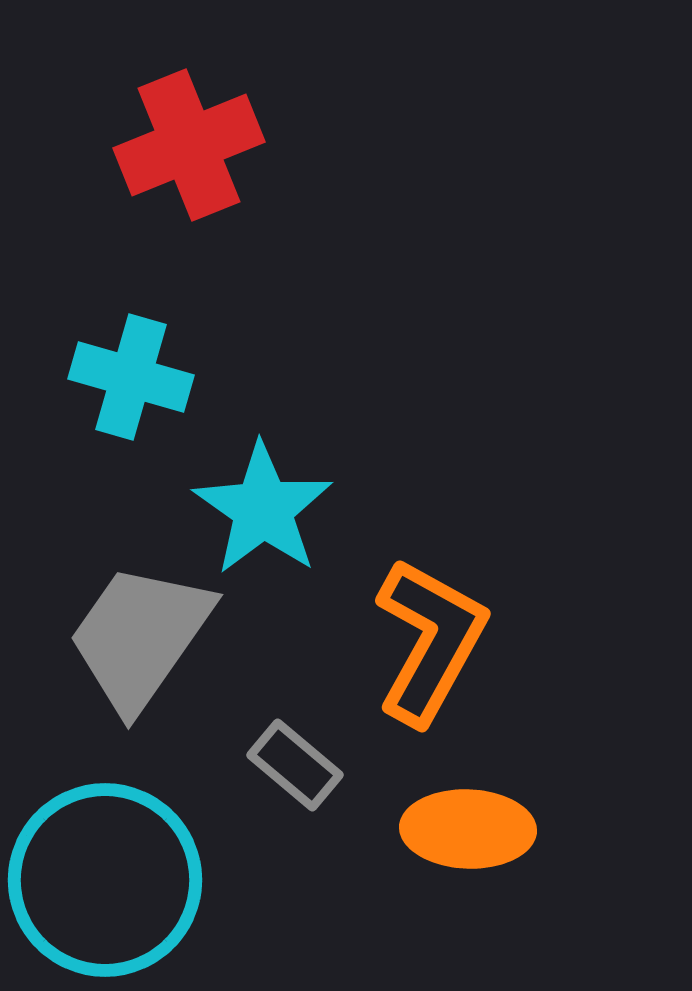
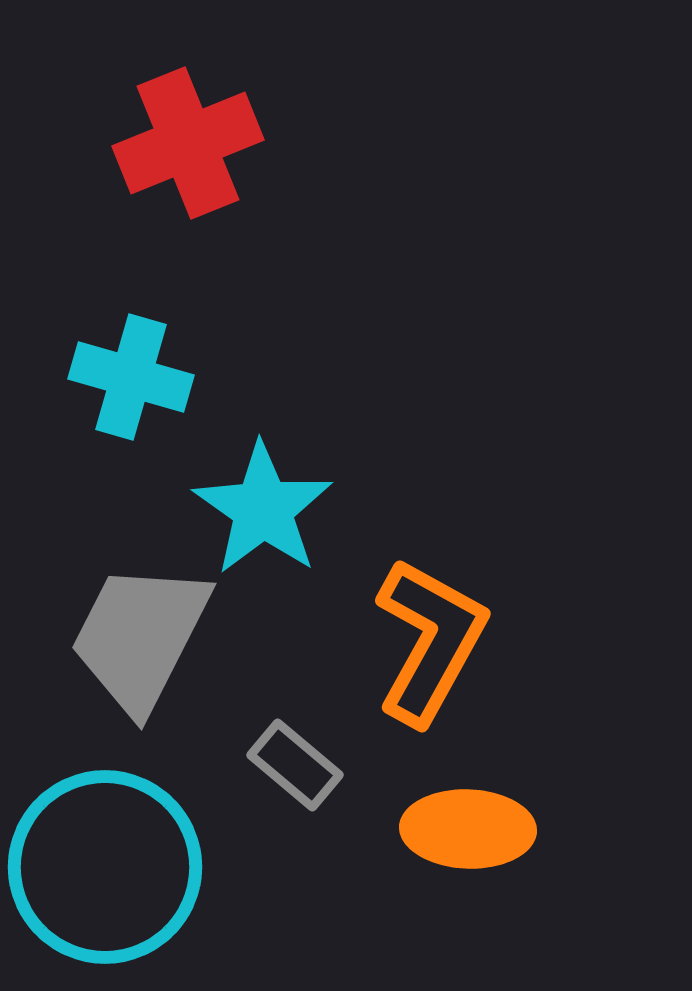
red cross: moved 1 px left, 2 px up
gray trapezoid: rotated 8 degrees counterclockwise
cyan circle: moved 13 px up
